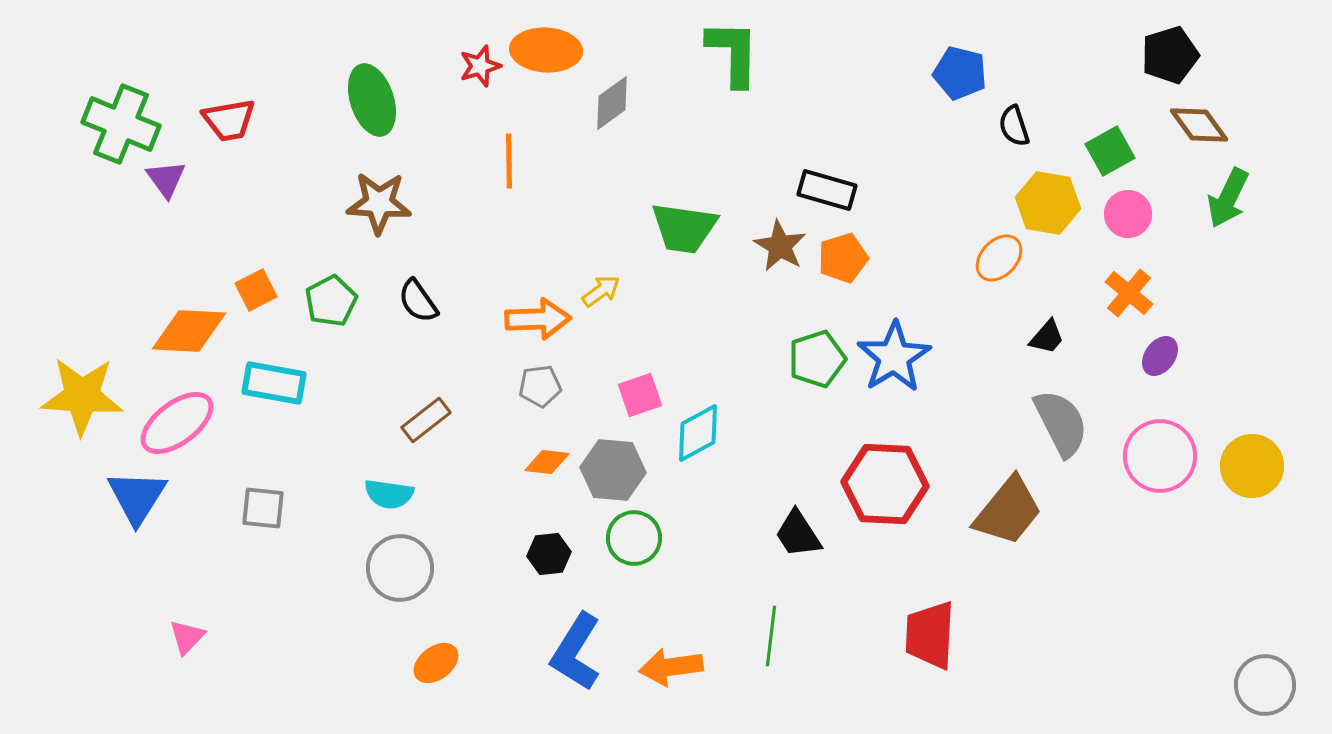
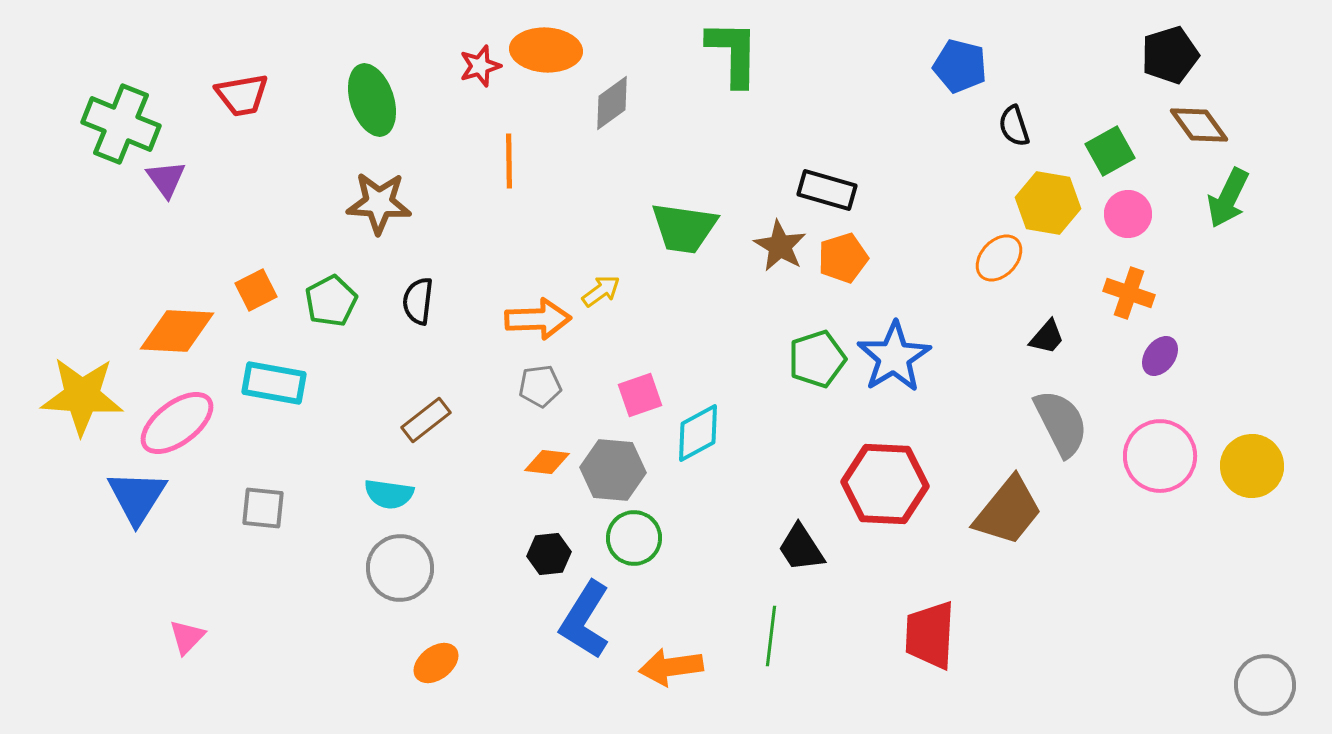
blue pentagon at (960, 73): moved 7 px up
red trapezoid at (229, 120): moved 13 px right, 25 px up
orange cross at (1129, 293): rotated 21 degrees counterclockwise
black semicircle at (418, 301): rotated 42 degrees clockwise
orange diamond at (189, 331): moved 12 px left
black trapezoid at (798, 534): moved 3 px right, 14 px down
blue L-shape at (576, 652): moved 9 px right, 32 px up
